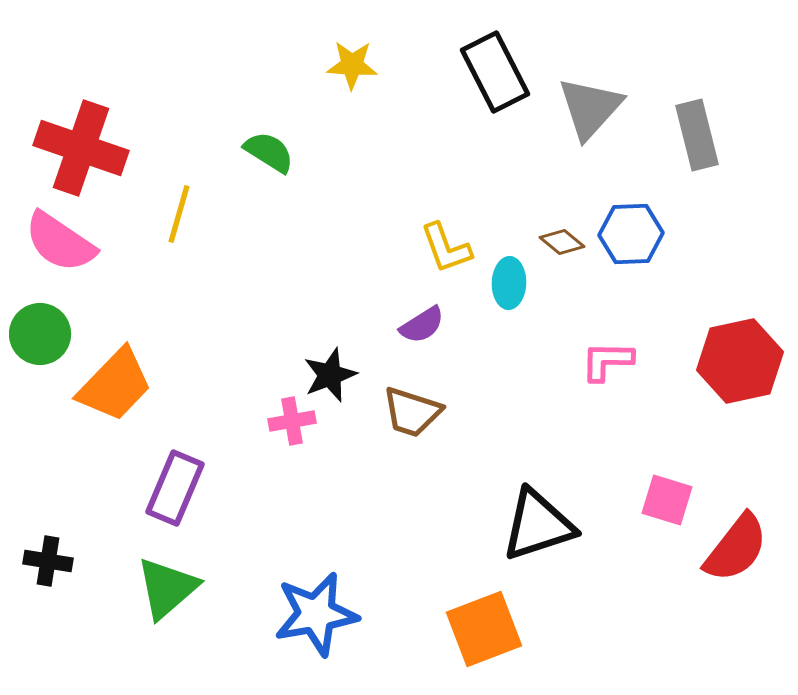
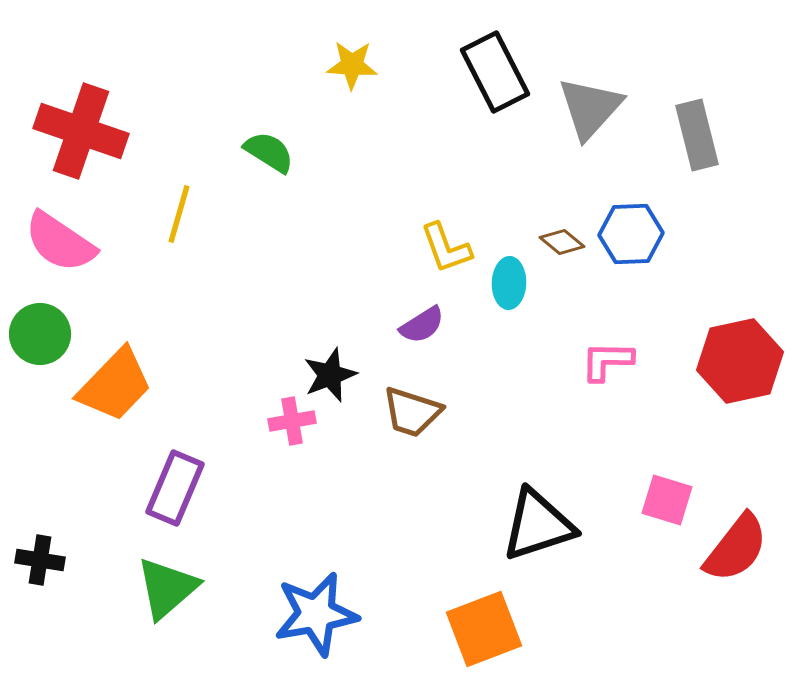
red cross: moved 17 px up
black cross: moved 8 px left, 1 px up
